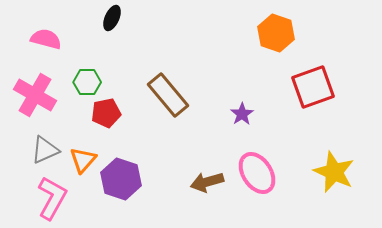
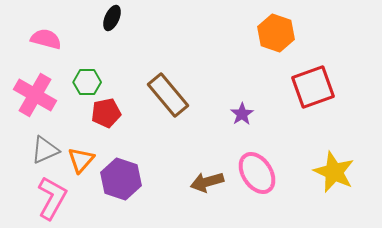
orange triangle: moved 2 px left
